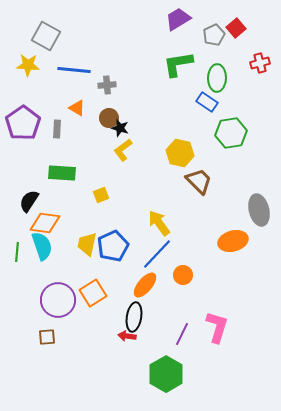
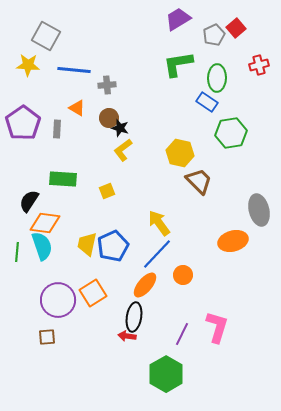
red cross at (260, 63): moved 1 px left, 2 px down
green rectangle at (62, 173): moved 1 px right, 6 px down
yellow square at (101, 195): moved 6 px right, 4 px up
